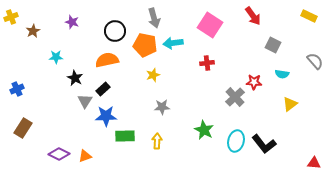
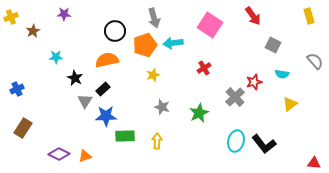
yellow rectangle: rotated 49 degrees clockwise
purple star: moved 8 px left, 8 px up; rotated 16 degrees counterclockwise
orange pentagon: rotated 30 degrees counterclockwise
red cross: moved 3 px left, 5 px down; rotated 24 degrees counterclockwise
red star: rotated 21 degrees counterclockwise
gray star: rotated 21 degrees clockwise
green star: moved 5 px left, 17 px up; rotated 18 degrees clockwise
